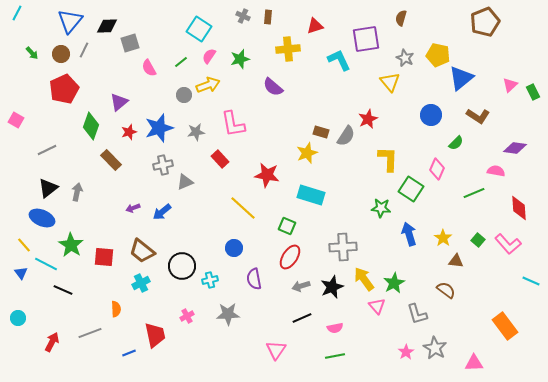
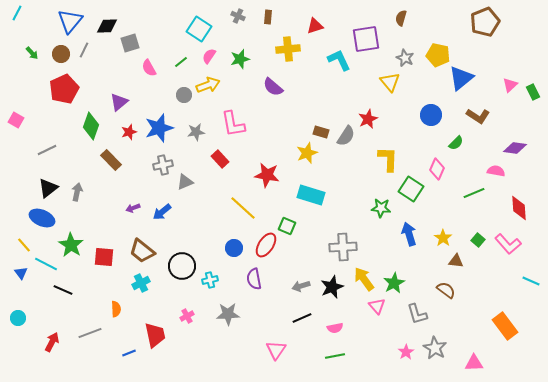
gray cross at (243, 16): moved 5 px left
red ellipse at (290, 257): moved 24 px left, 12 px up
